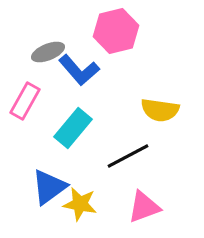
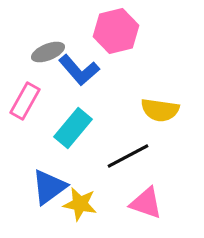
pink triangle: moved 2 px right, 4 px up; rotated 39 degrees clockwise
